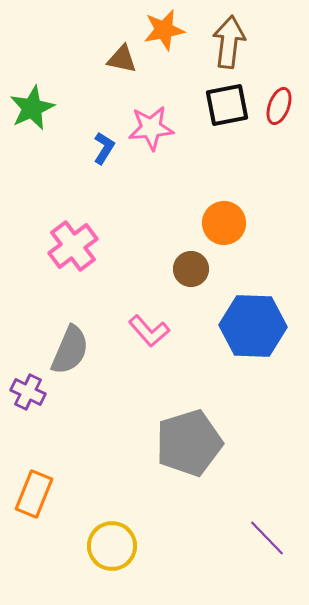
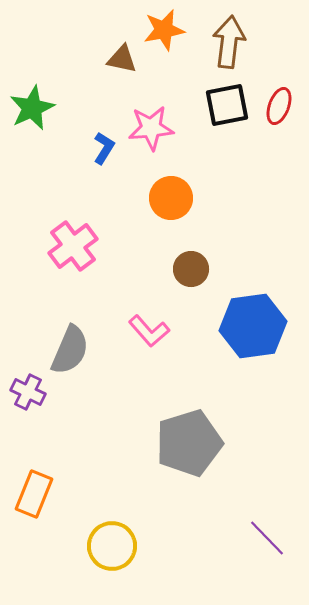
orange circle: moved 53 px left, 25 px up
blue hexagon: rotated 10 degrees counterclockwise
